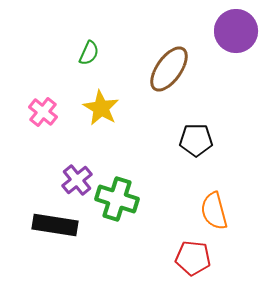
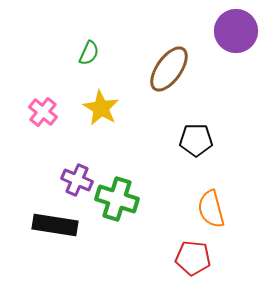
purple cross: rotated 28 degrees counterclockwise
orange semicircle: moved 3 px left, 2 px up
